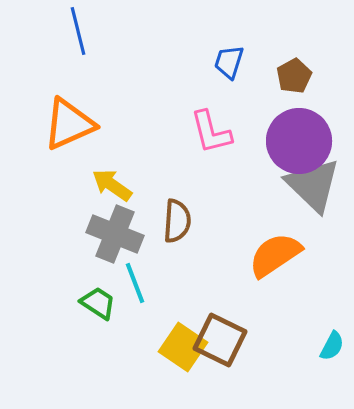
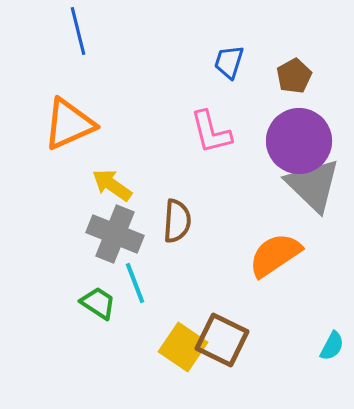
brown square: moved 2 px right
